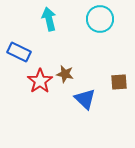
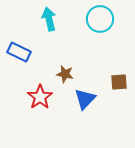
red star: moved 16 px down
blue triangle: rotated 30 degrees clockwise
